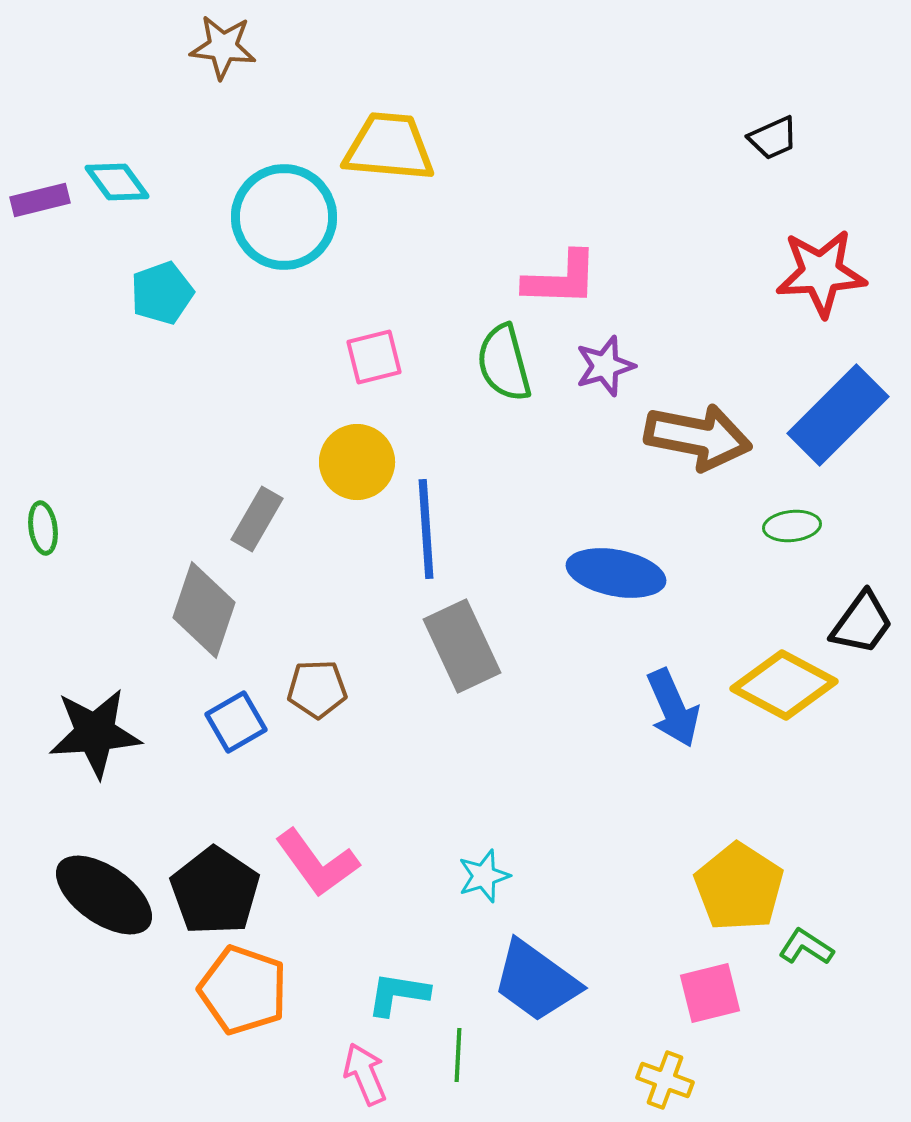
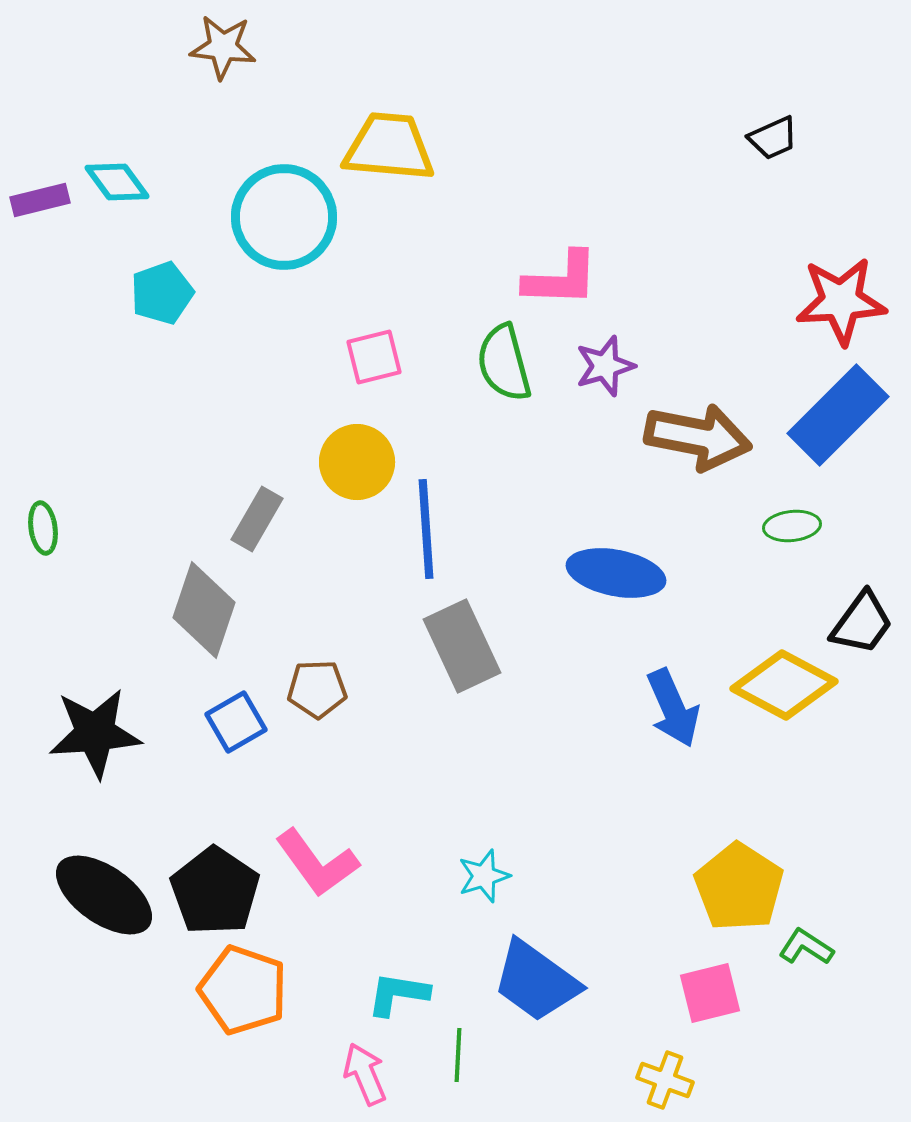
red star at (821, 273): moved 20 px right, 28 px down
